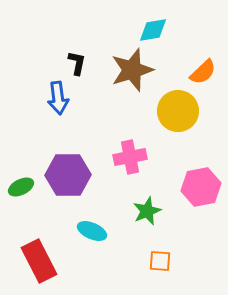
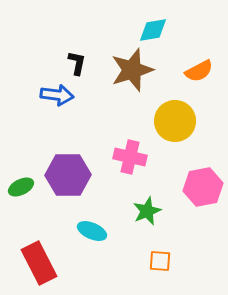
orange semicircle: moved 4 px left, 1 px up; rotated 16 degrees clockwise
blue arrow: moved 1 px left, 3 px up; rotated 76 degrees counterclockwise
yellow circle: moved 3 px left, 10 px down
pink cross: rotated 24 degrees clockwise
pink hexagon: moved 2 px right
red rectangle: moved 2 px down
